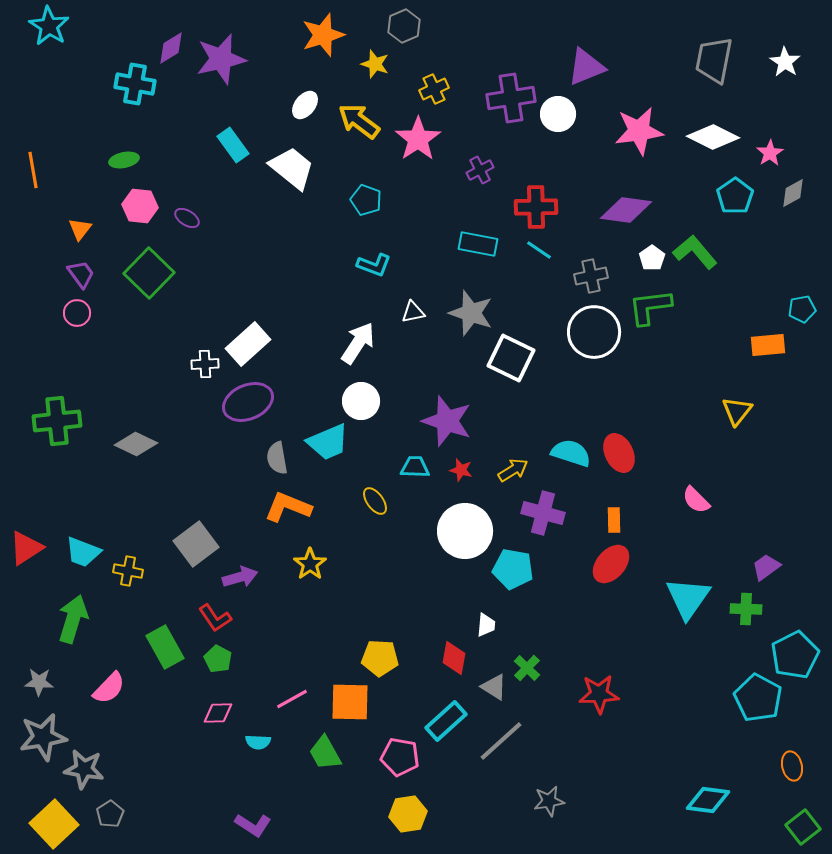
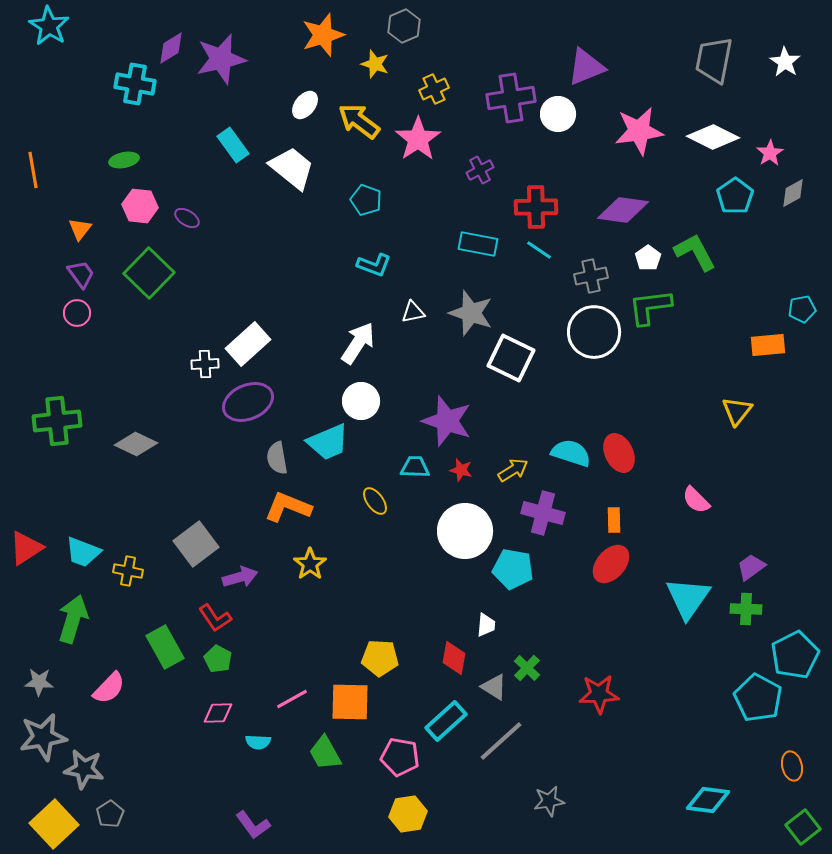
purple diamond at (626, 210): moved 3 px left
green L-shape at (695, 252): rotated 12 degrees clockwise
white pentagon at (652, 258): moved 4 px left
purple trapezoid at (766, 567): moved 15 px left
purple L-shape at (253, 825): rotated 21 degrees clockwise
